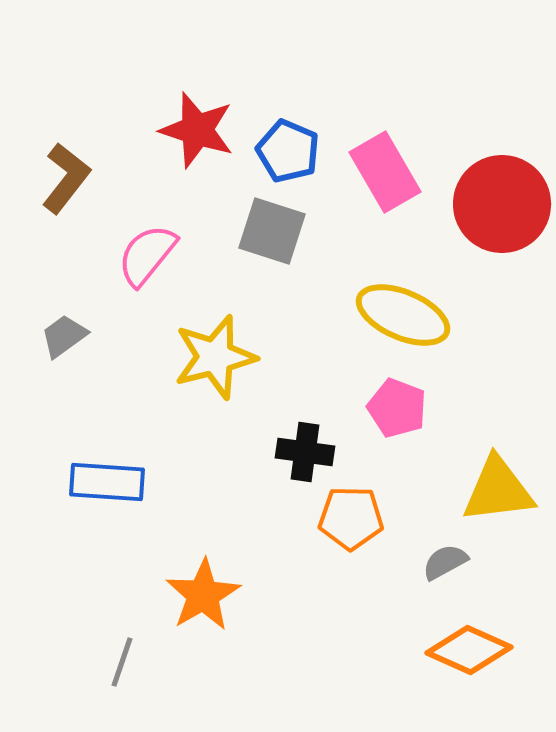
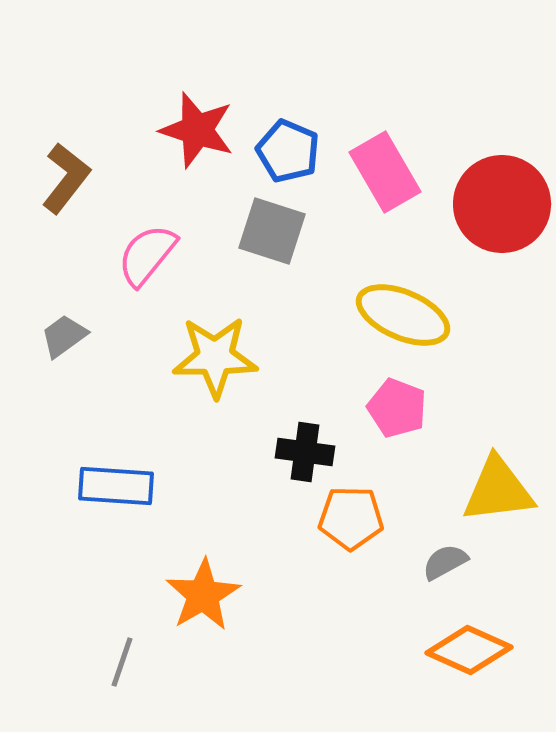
yellow star: rotated 14 degrees clockwise
blue rectangle: moved 9 px right, 4 px down
